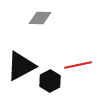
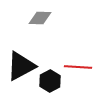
red line: moved 2 px down; rotated 16 degrees clockwise
